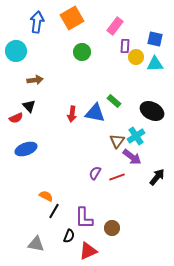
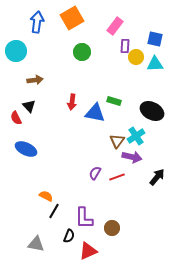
green rectangle: rotated 24 degrees counterclockwise
red arrow: moved 12 px up
red semicircle: rotated 88 degrees clockwise
blue ellipse: rotated 45 degrees clockwise
purple arrow: rotated 24 degrees counterclockwise
